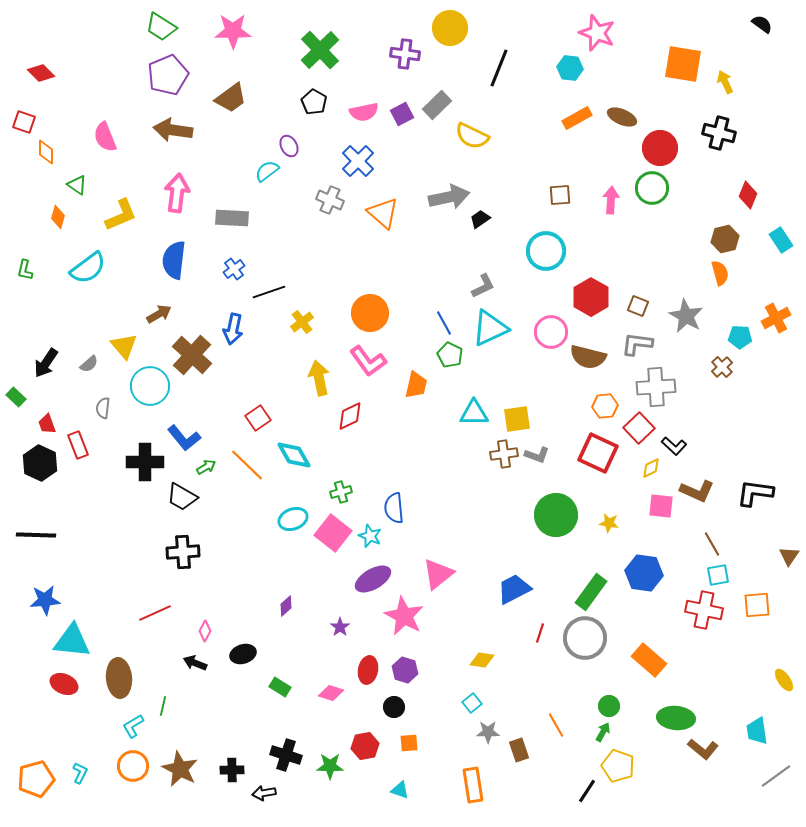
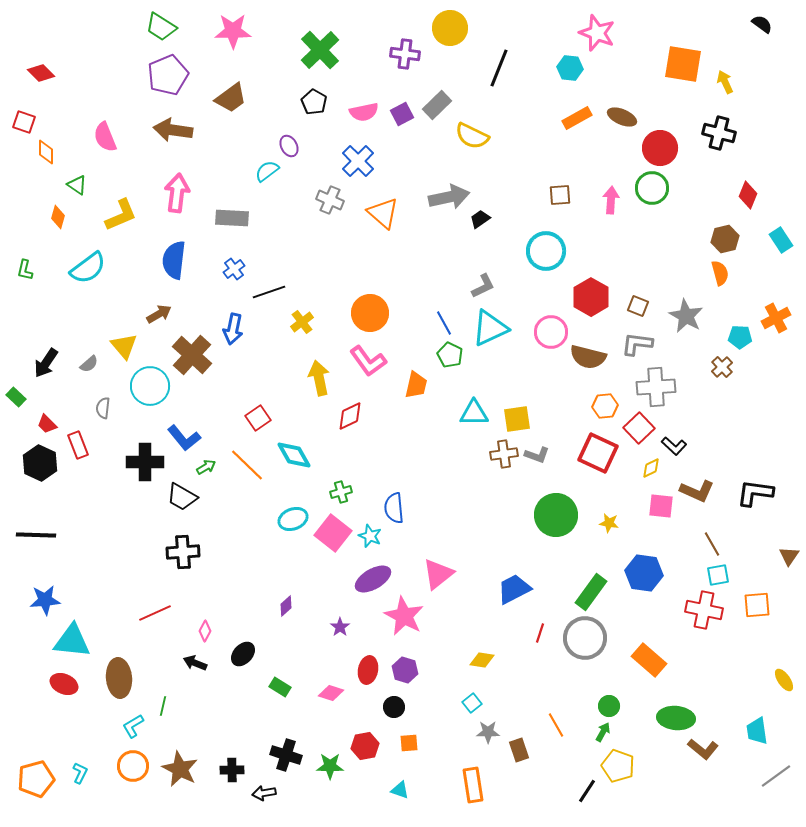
red trapezoid at (47, 424): rotated 25 degrees counterclockwise
black ellipse at (243, 654): rotated 30 degrees counterclockwise
